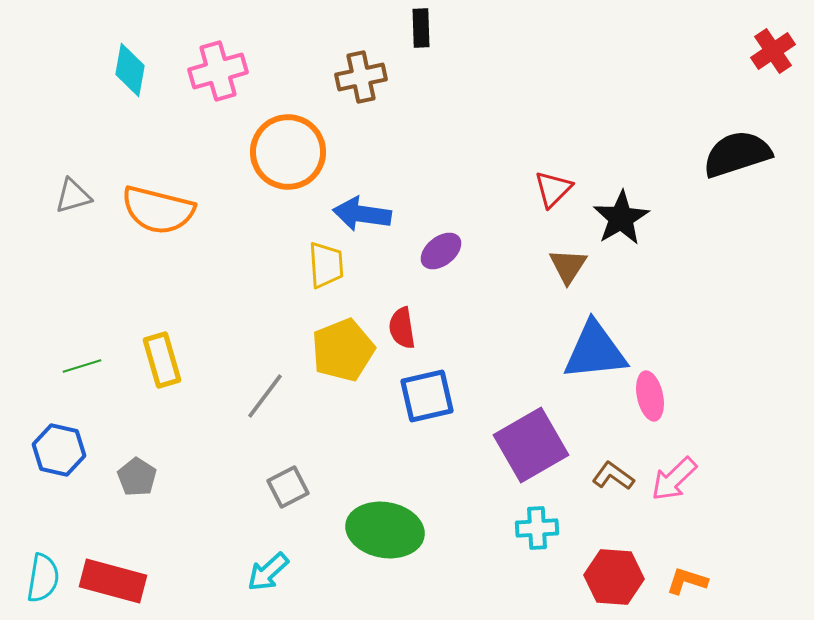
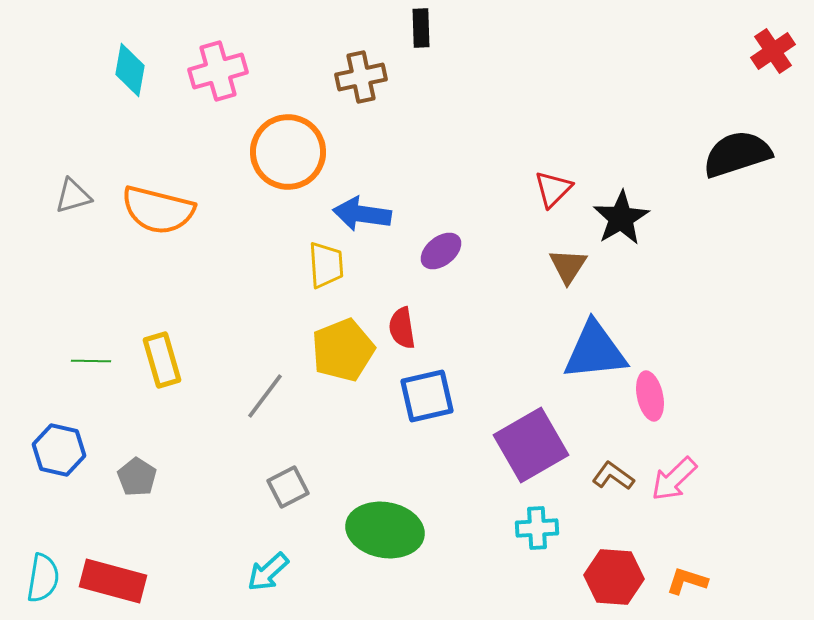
green line: moved 9 px right, 5 px up; rotated 18 degrees clockwise
